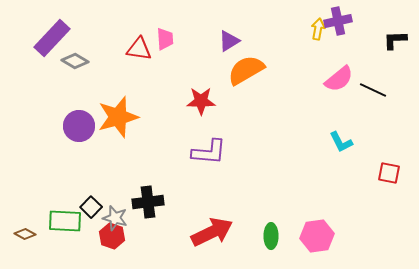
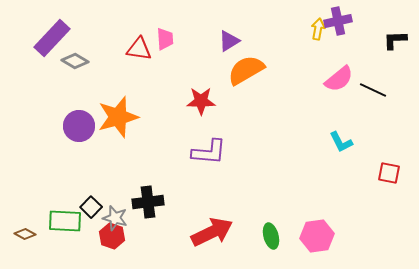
green ellipse: rotated 15 degrees counterclockwise
